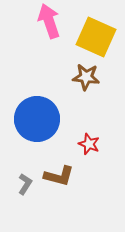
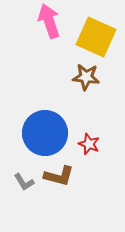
blue circle: moved 8 px right, 14 px down
gray L-shape: moved 1 px left, 2 px up; rotated 115 degrees clockwise
